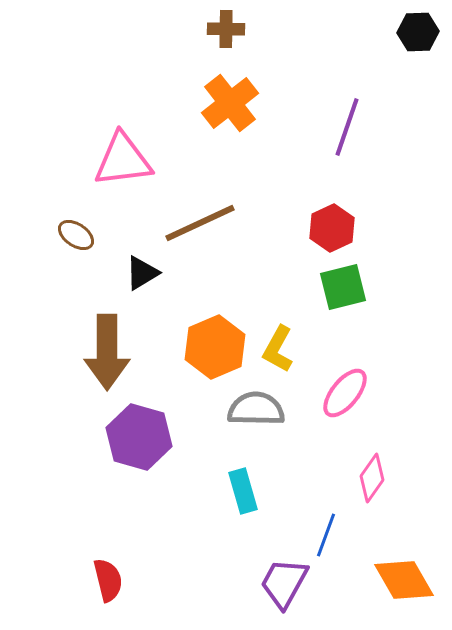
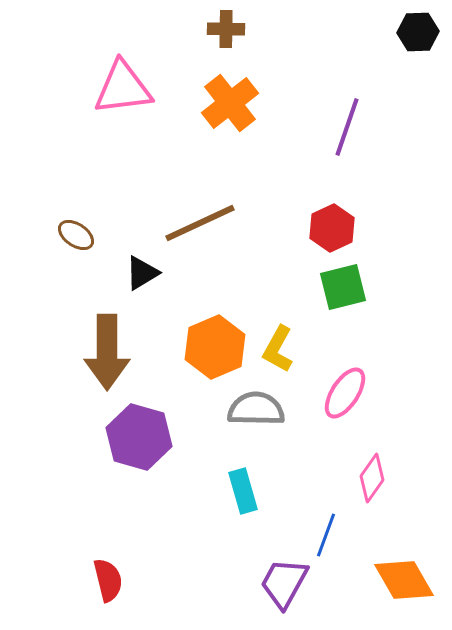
pink triangle: moved 72 px up
pink ellipse: rotated 6 degrees counterclockwise
